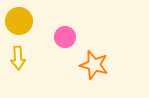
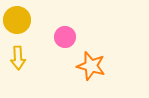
yellow circle: moved 2 px left, 1 px up
orange star: moved 3 px left, 1 px down
